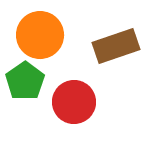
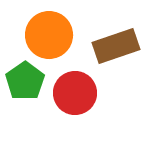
orange circle: moved 9 px right
red circle: moved 1 px right, 9 px up
